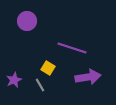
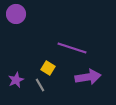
purple circle: moved 11 px left, 7 px up
purple star: moved 2 px right
